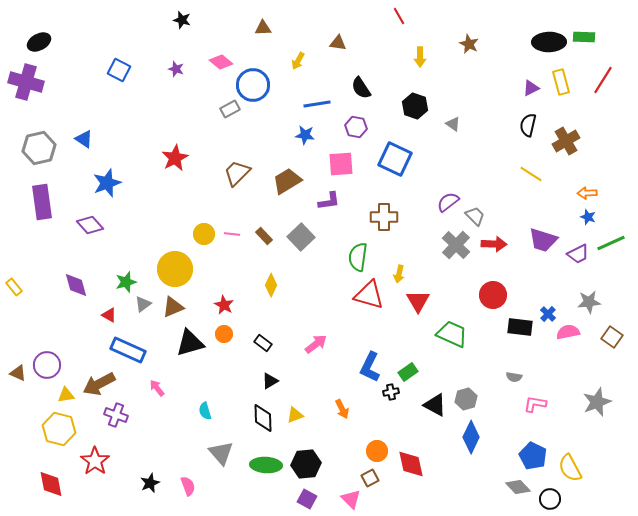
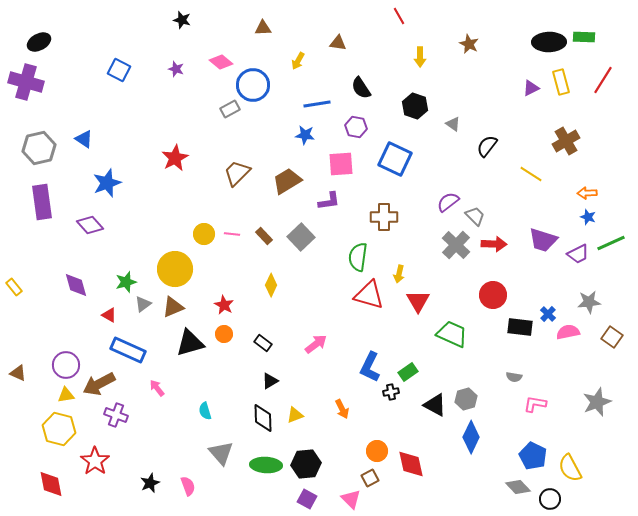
black semicircle at (528, 125): moved 41 px left, 21 px down; rotated 25 degrees clockwise
purple circle at (47, 365): moved 19 px right
